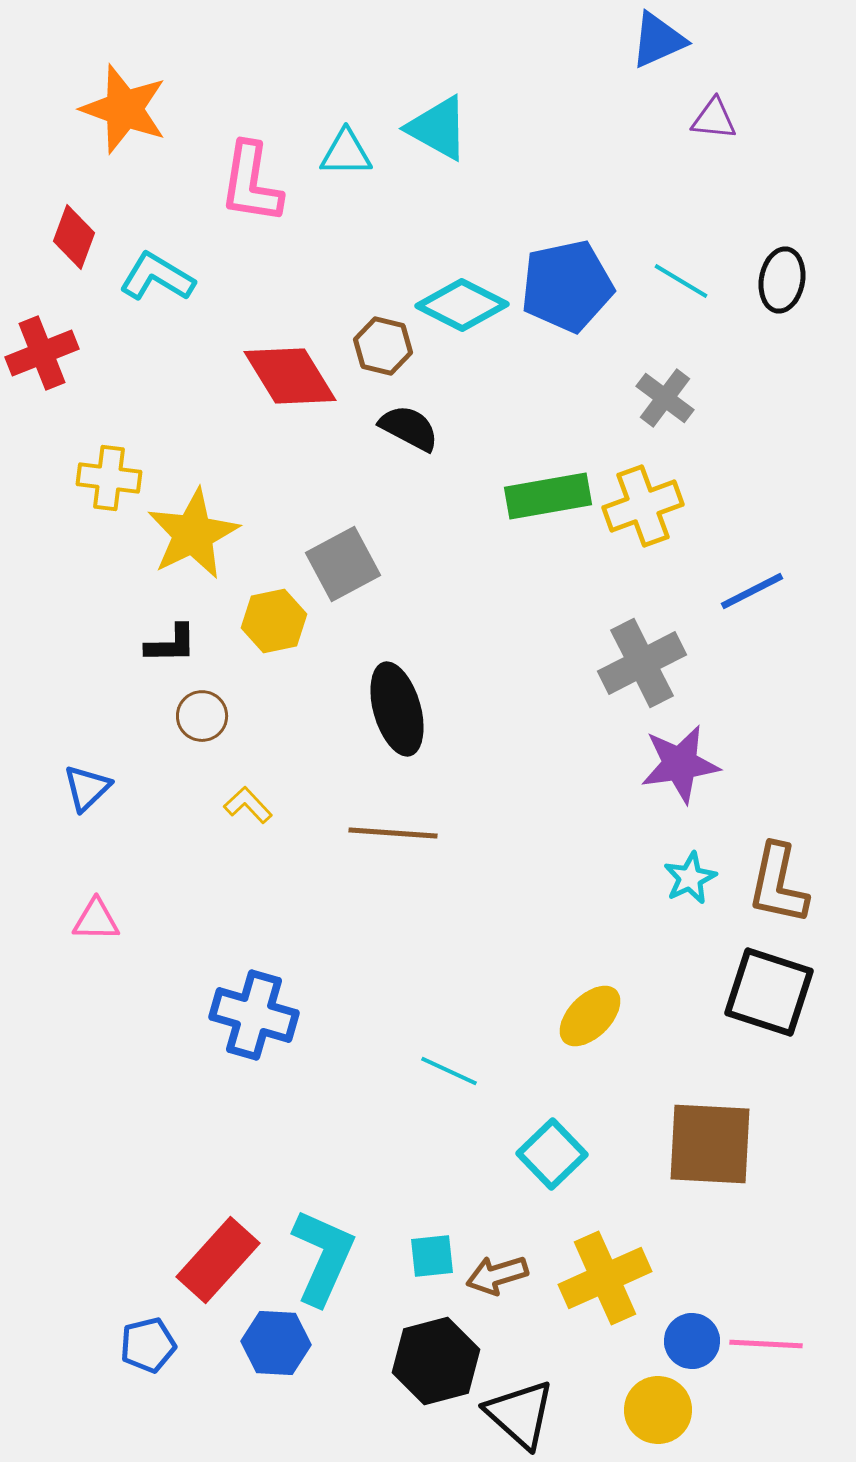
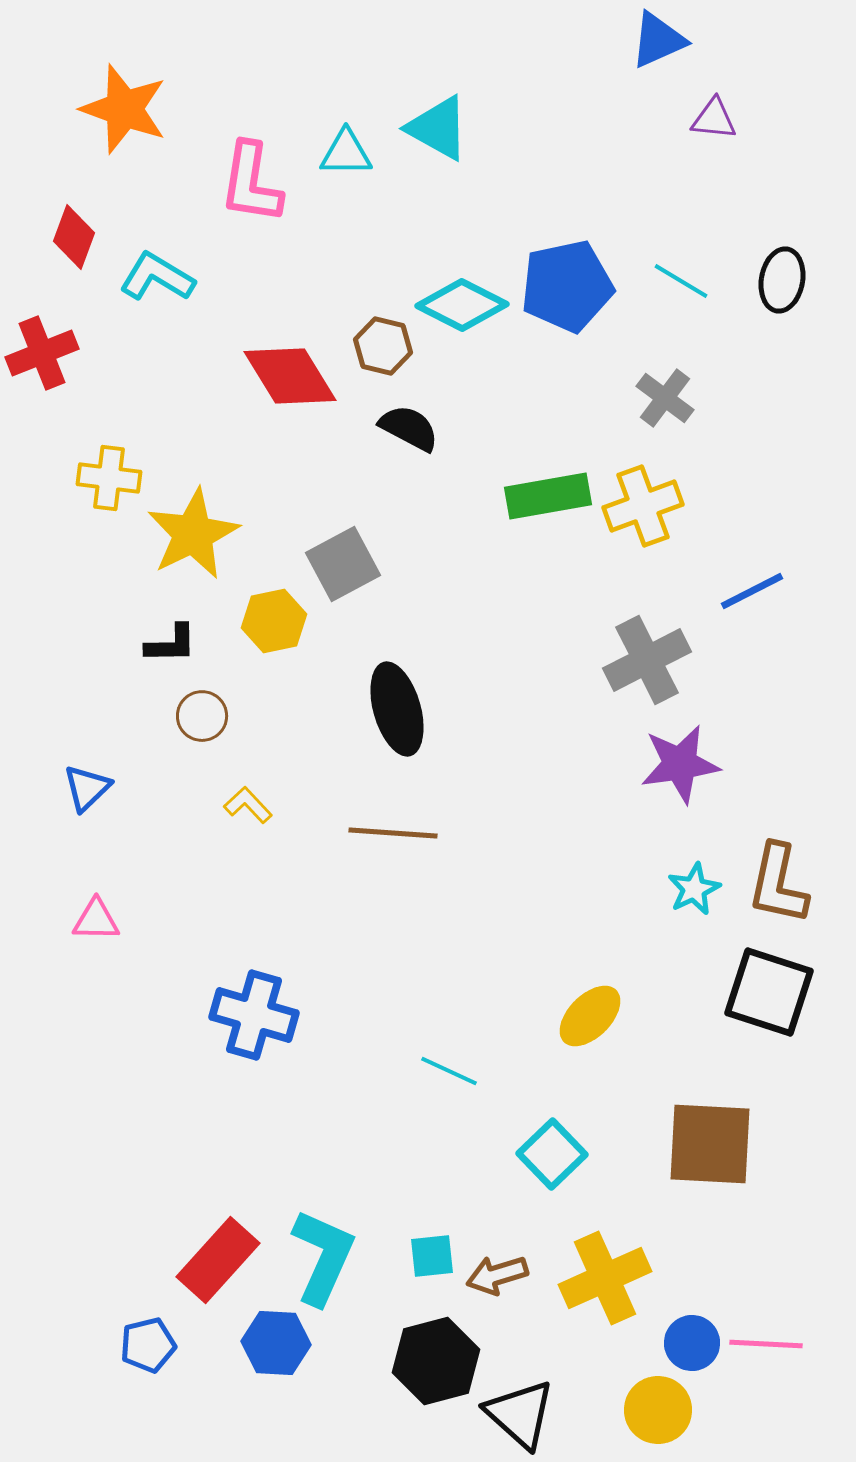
gray cross at (642, 663): moved 5 px right, 3 px up
cyan star at (690, 878): moved 4 px right, 11 px down
blue circle at (692, 1341): moved 2 px down
